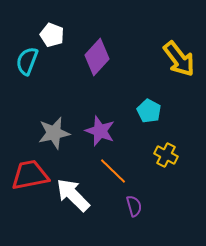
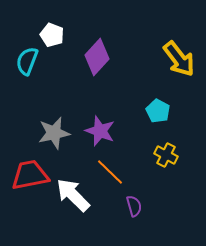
cyan pentagon: moved 9 px right
orange line: moved 3 px left, 1 px down
